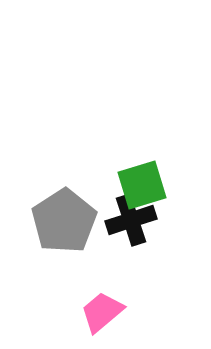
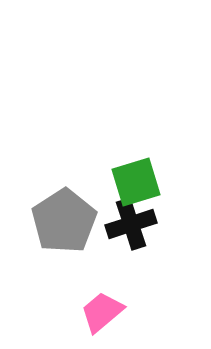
green square: moved 6 px left, 3 px up
black cross: moved 4 px down
